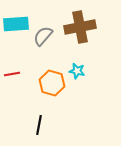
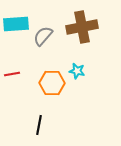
brown cross: moved 2 px right
orange hexagon: rotated 15 degrees counterclockwise
